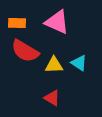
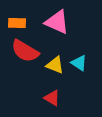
yellow triangle: moved 1 px right; rotated 24 degrees clockwise
